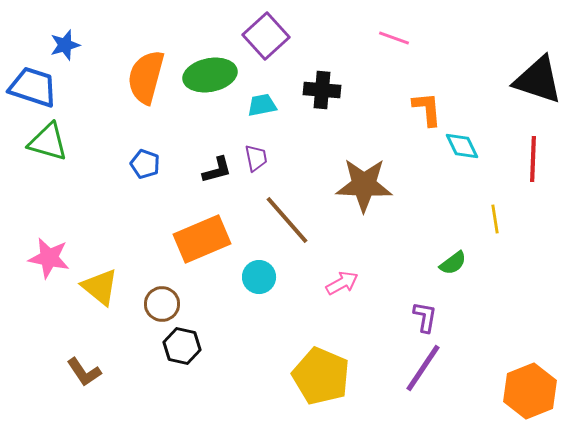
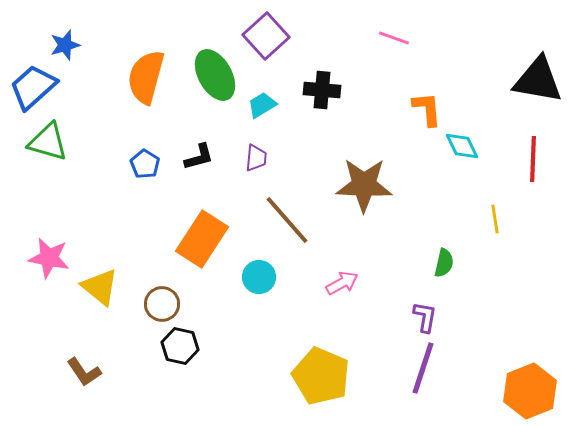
green ellipse: moved 5 px right; rotated 72 degrees clockwise
black triangle: rotated 8 degrees counterclockwise
blue trapezoid: rotated 60 degrees counterclockwise
cyan trapezoid: rotated 20 degrees counterclockwise
purple trapezoid: rotated 16 degrees clockwise
blue pentagon: rotated 12 degrees clockwise
black L-shape: moved 18 px left, 13 px up
orange rectangle: rotated 34 degrees counterclockwise
green semicircle: moved 9 px left; rotated 40 degrees counterclockwise
black hexagon: moved 2 px left
purple line: rotated 16 degrees counterclockwise
